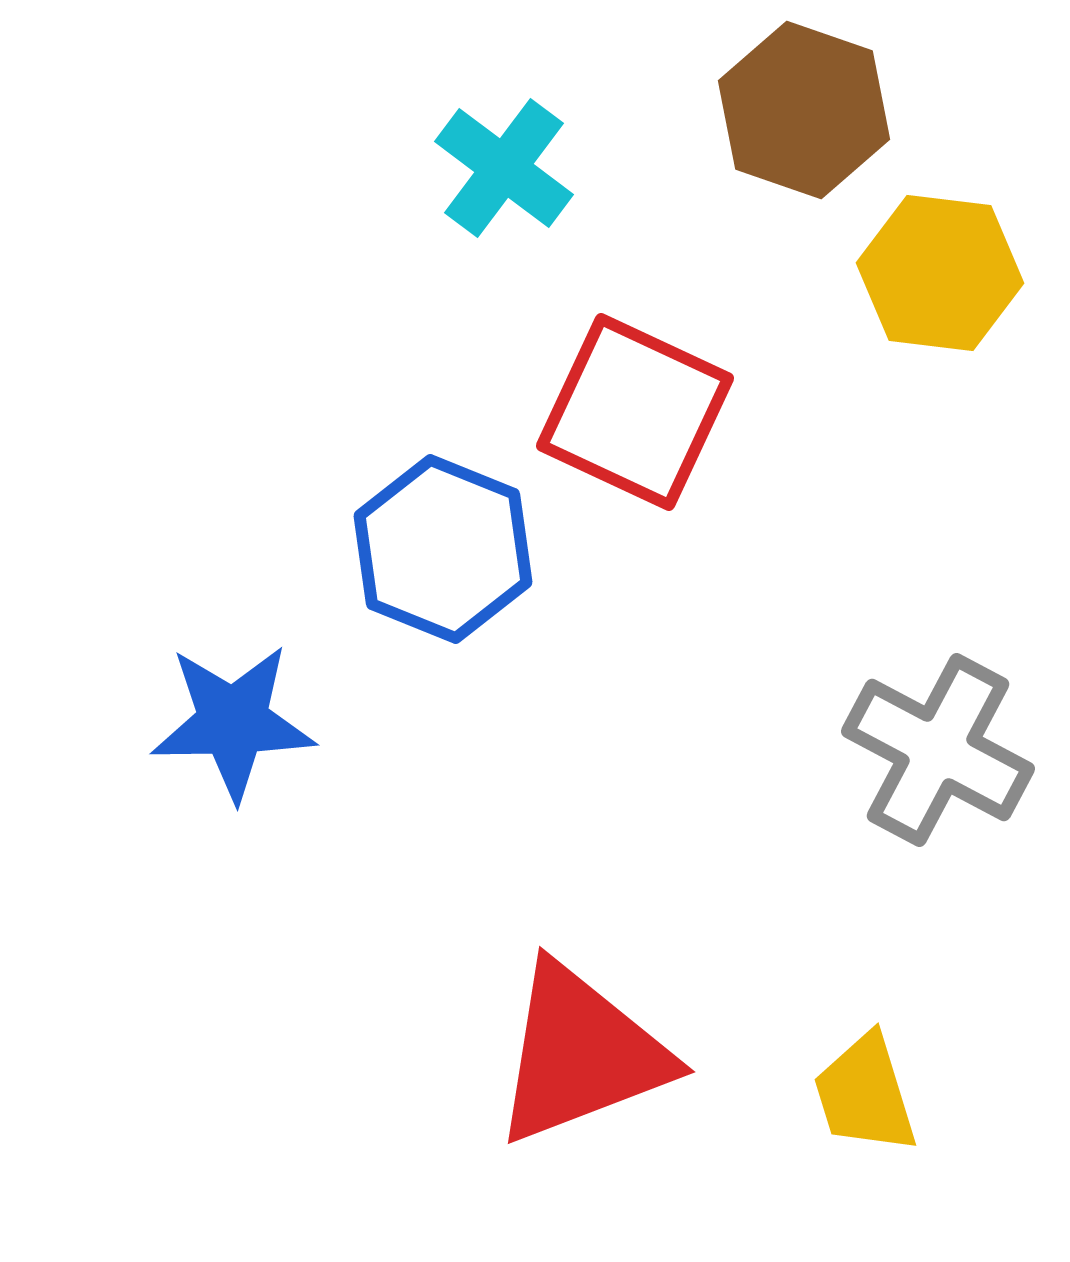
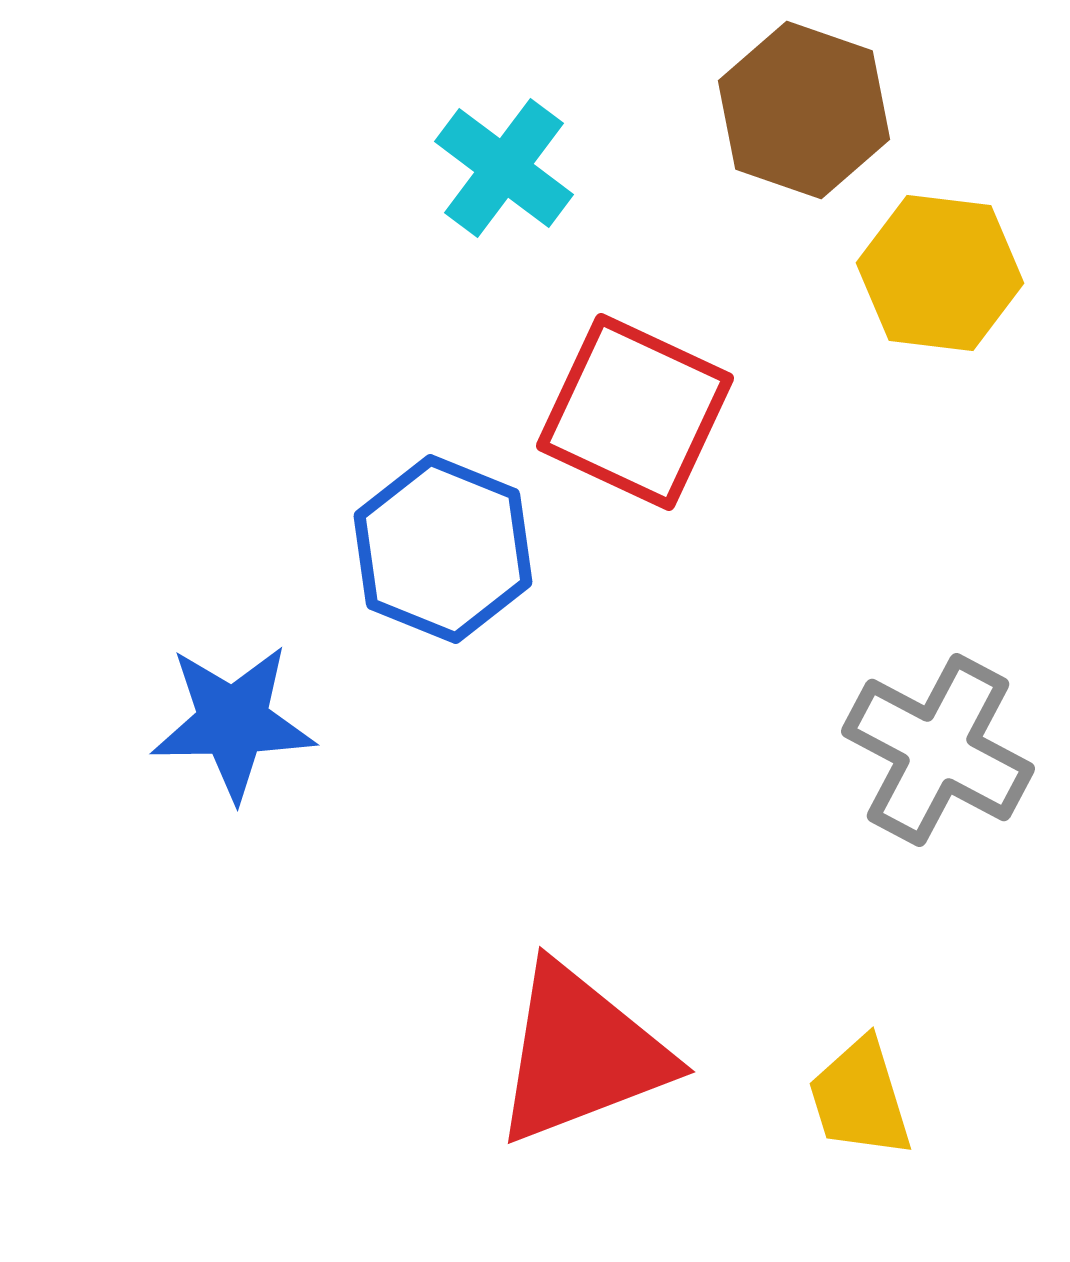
yellow trapezoid: moved 5 px left, 4 px down
